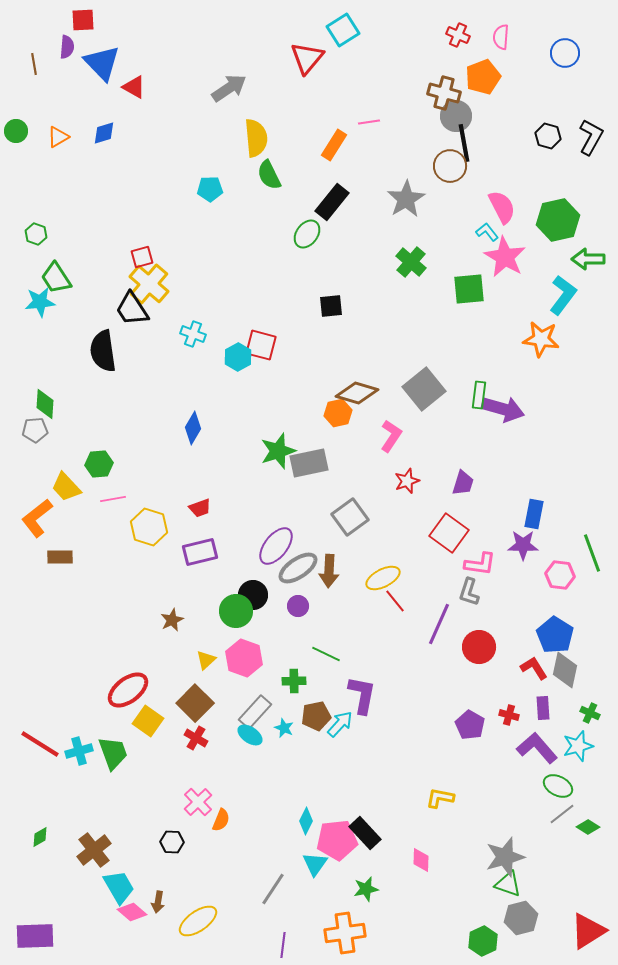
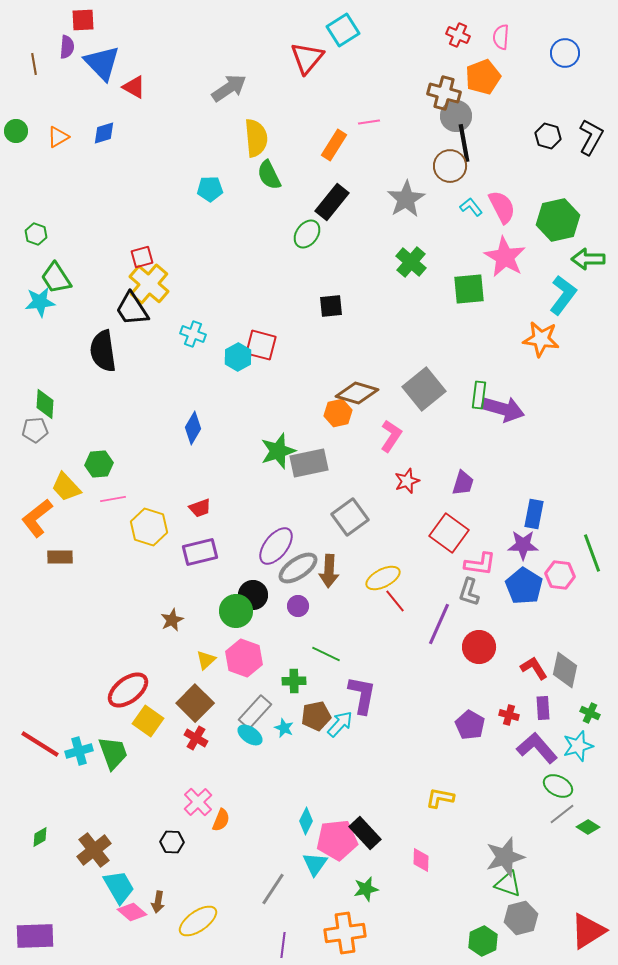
cyan L-shape at (487, 232): moved 16 px left, 25 px up
blue pentagon at (555, 635): moved 31 px left, 49 px up
